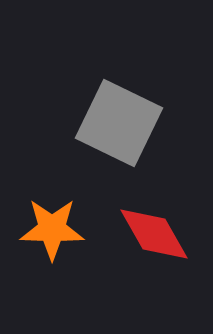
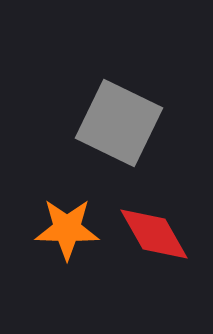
orange star: moved 15 px right
